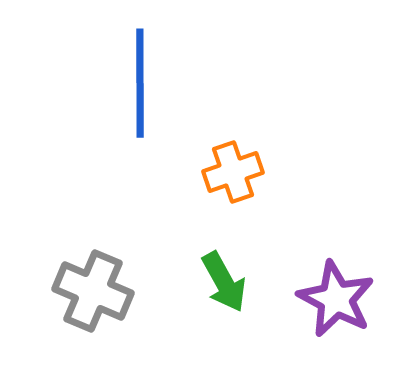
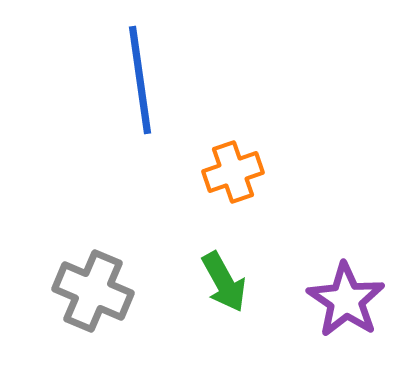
blue line: moved 3 px up; rotated 8 degrees counterclockwise
purple star: moved 10 px right, 1 px down; rotated 6 degrees clockwise
